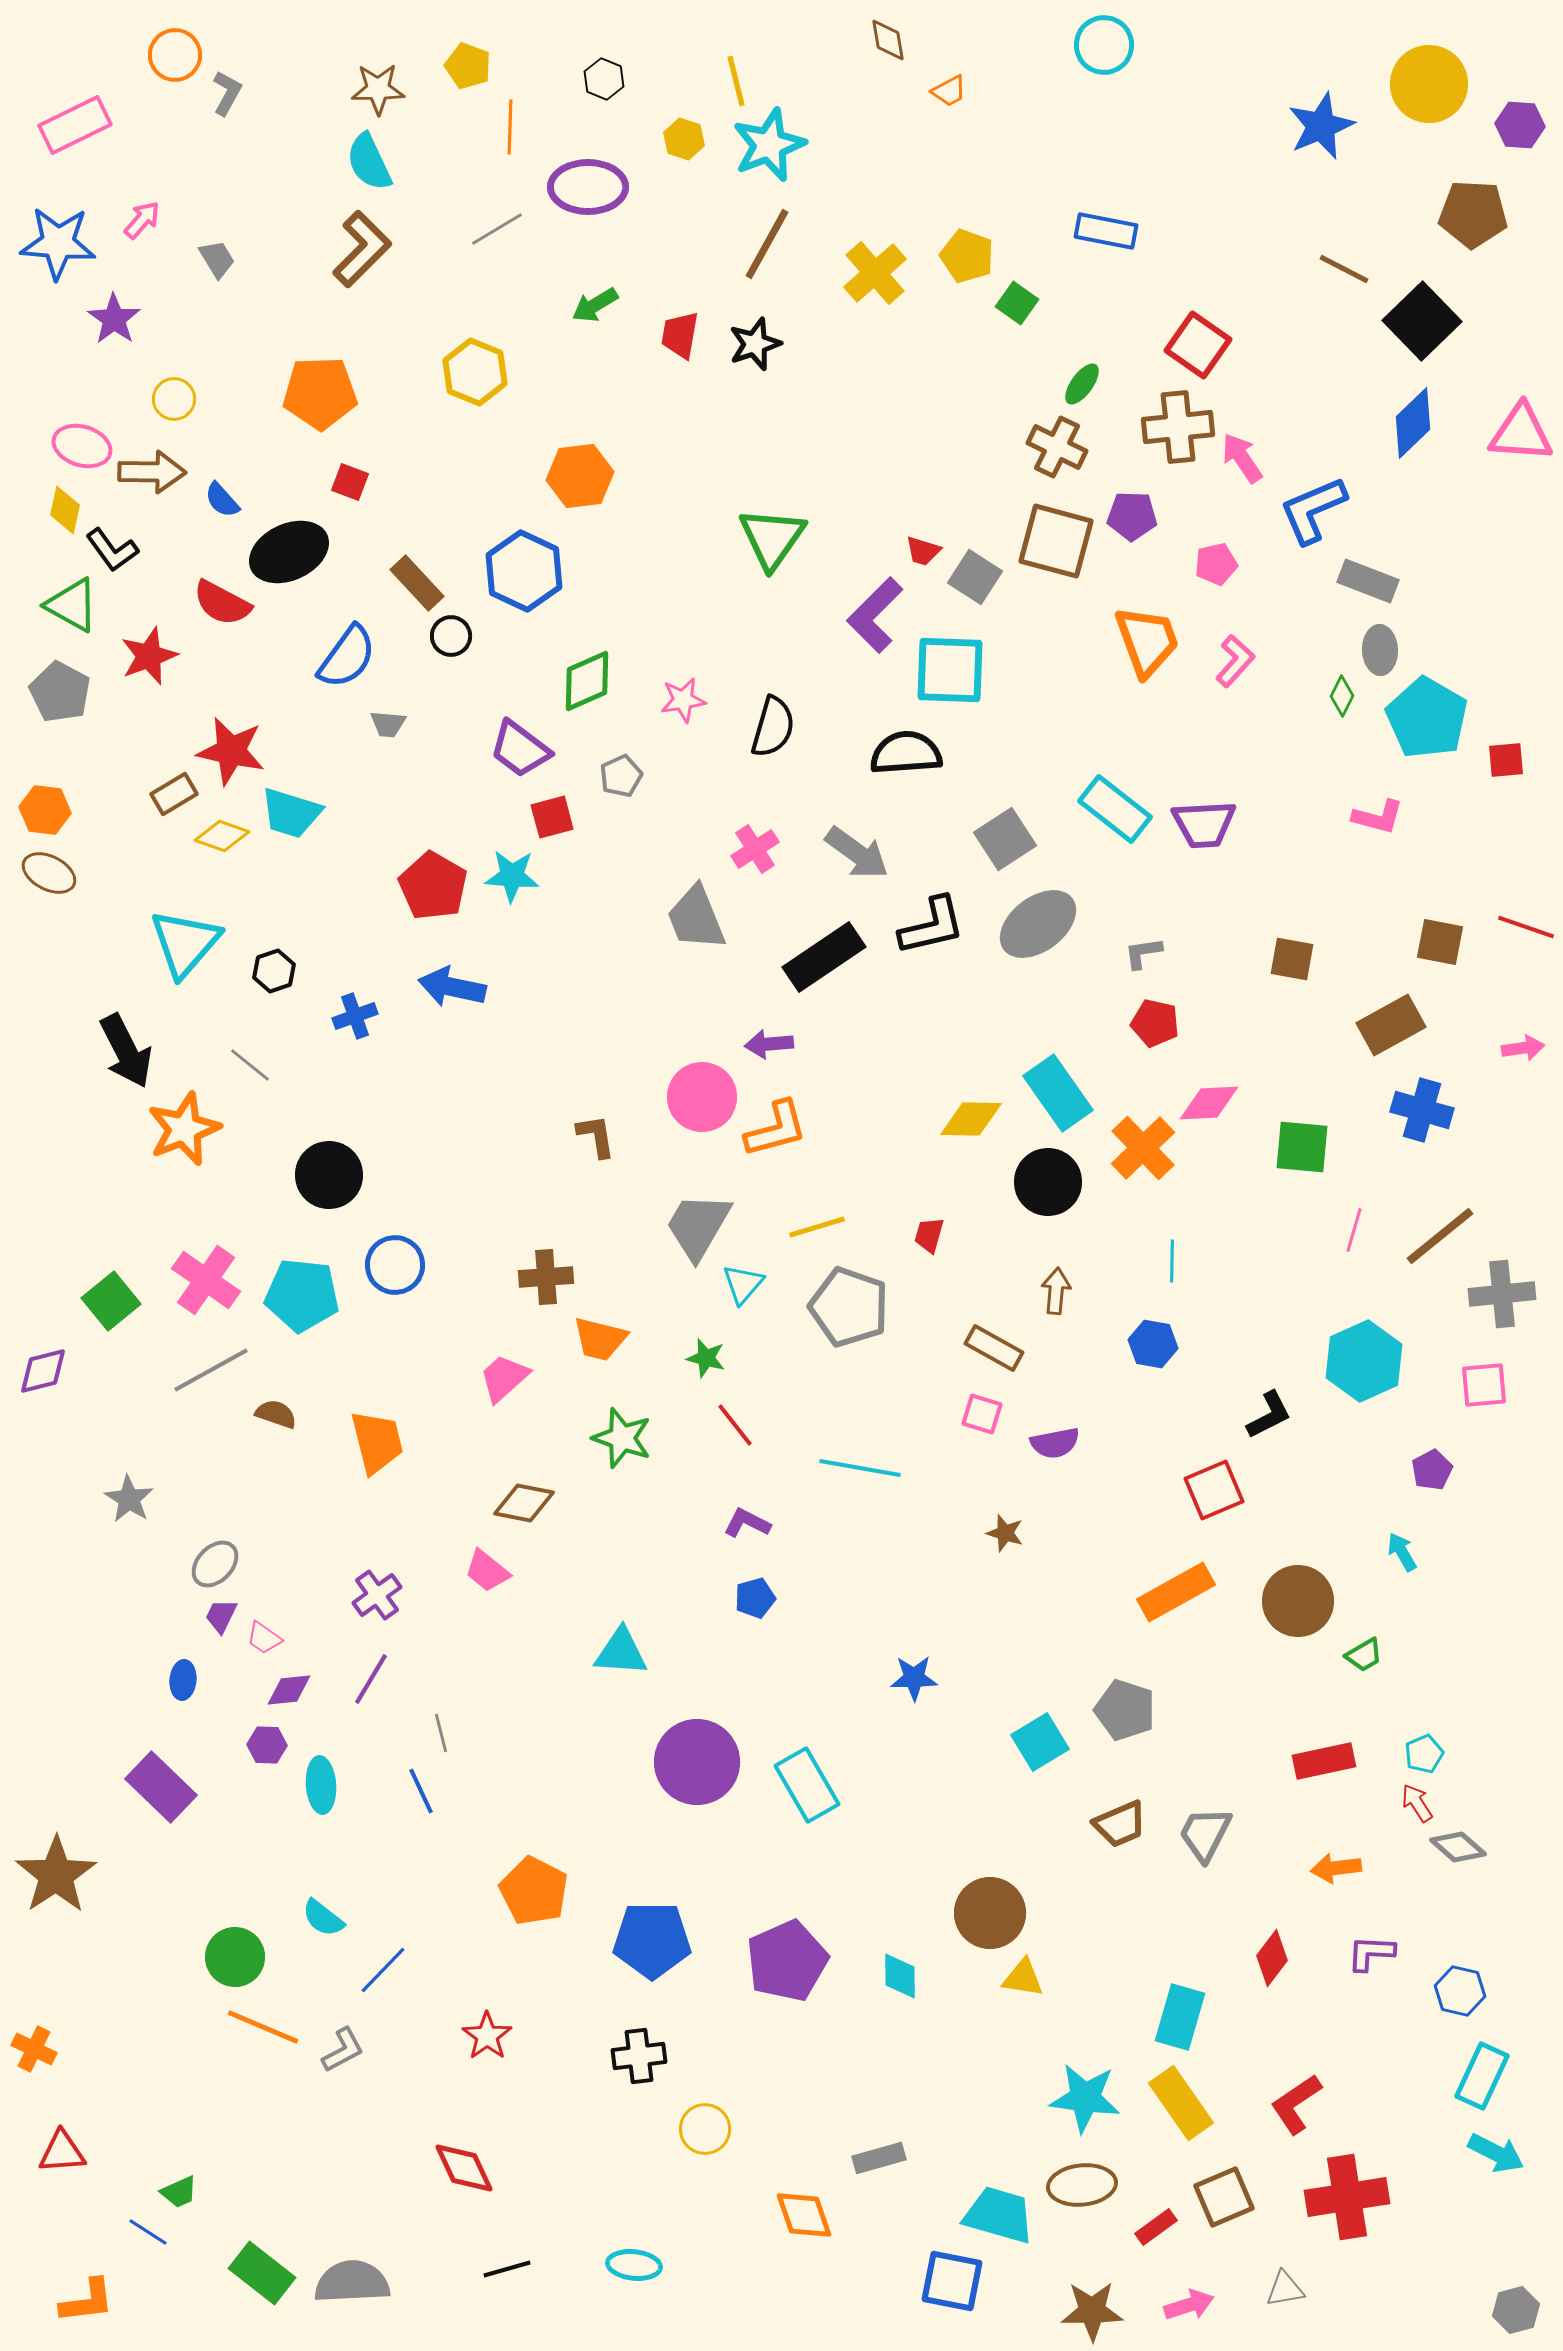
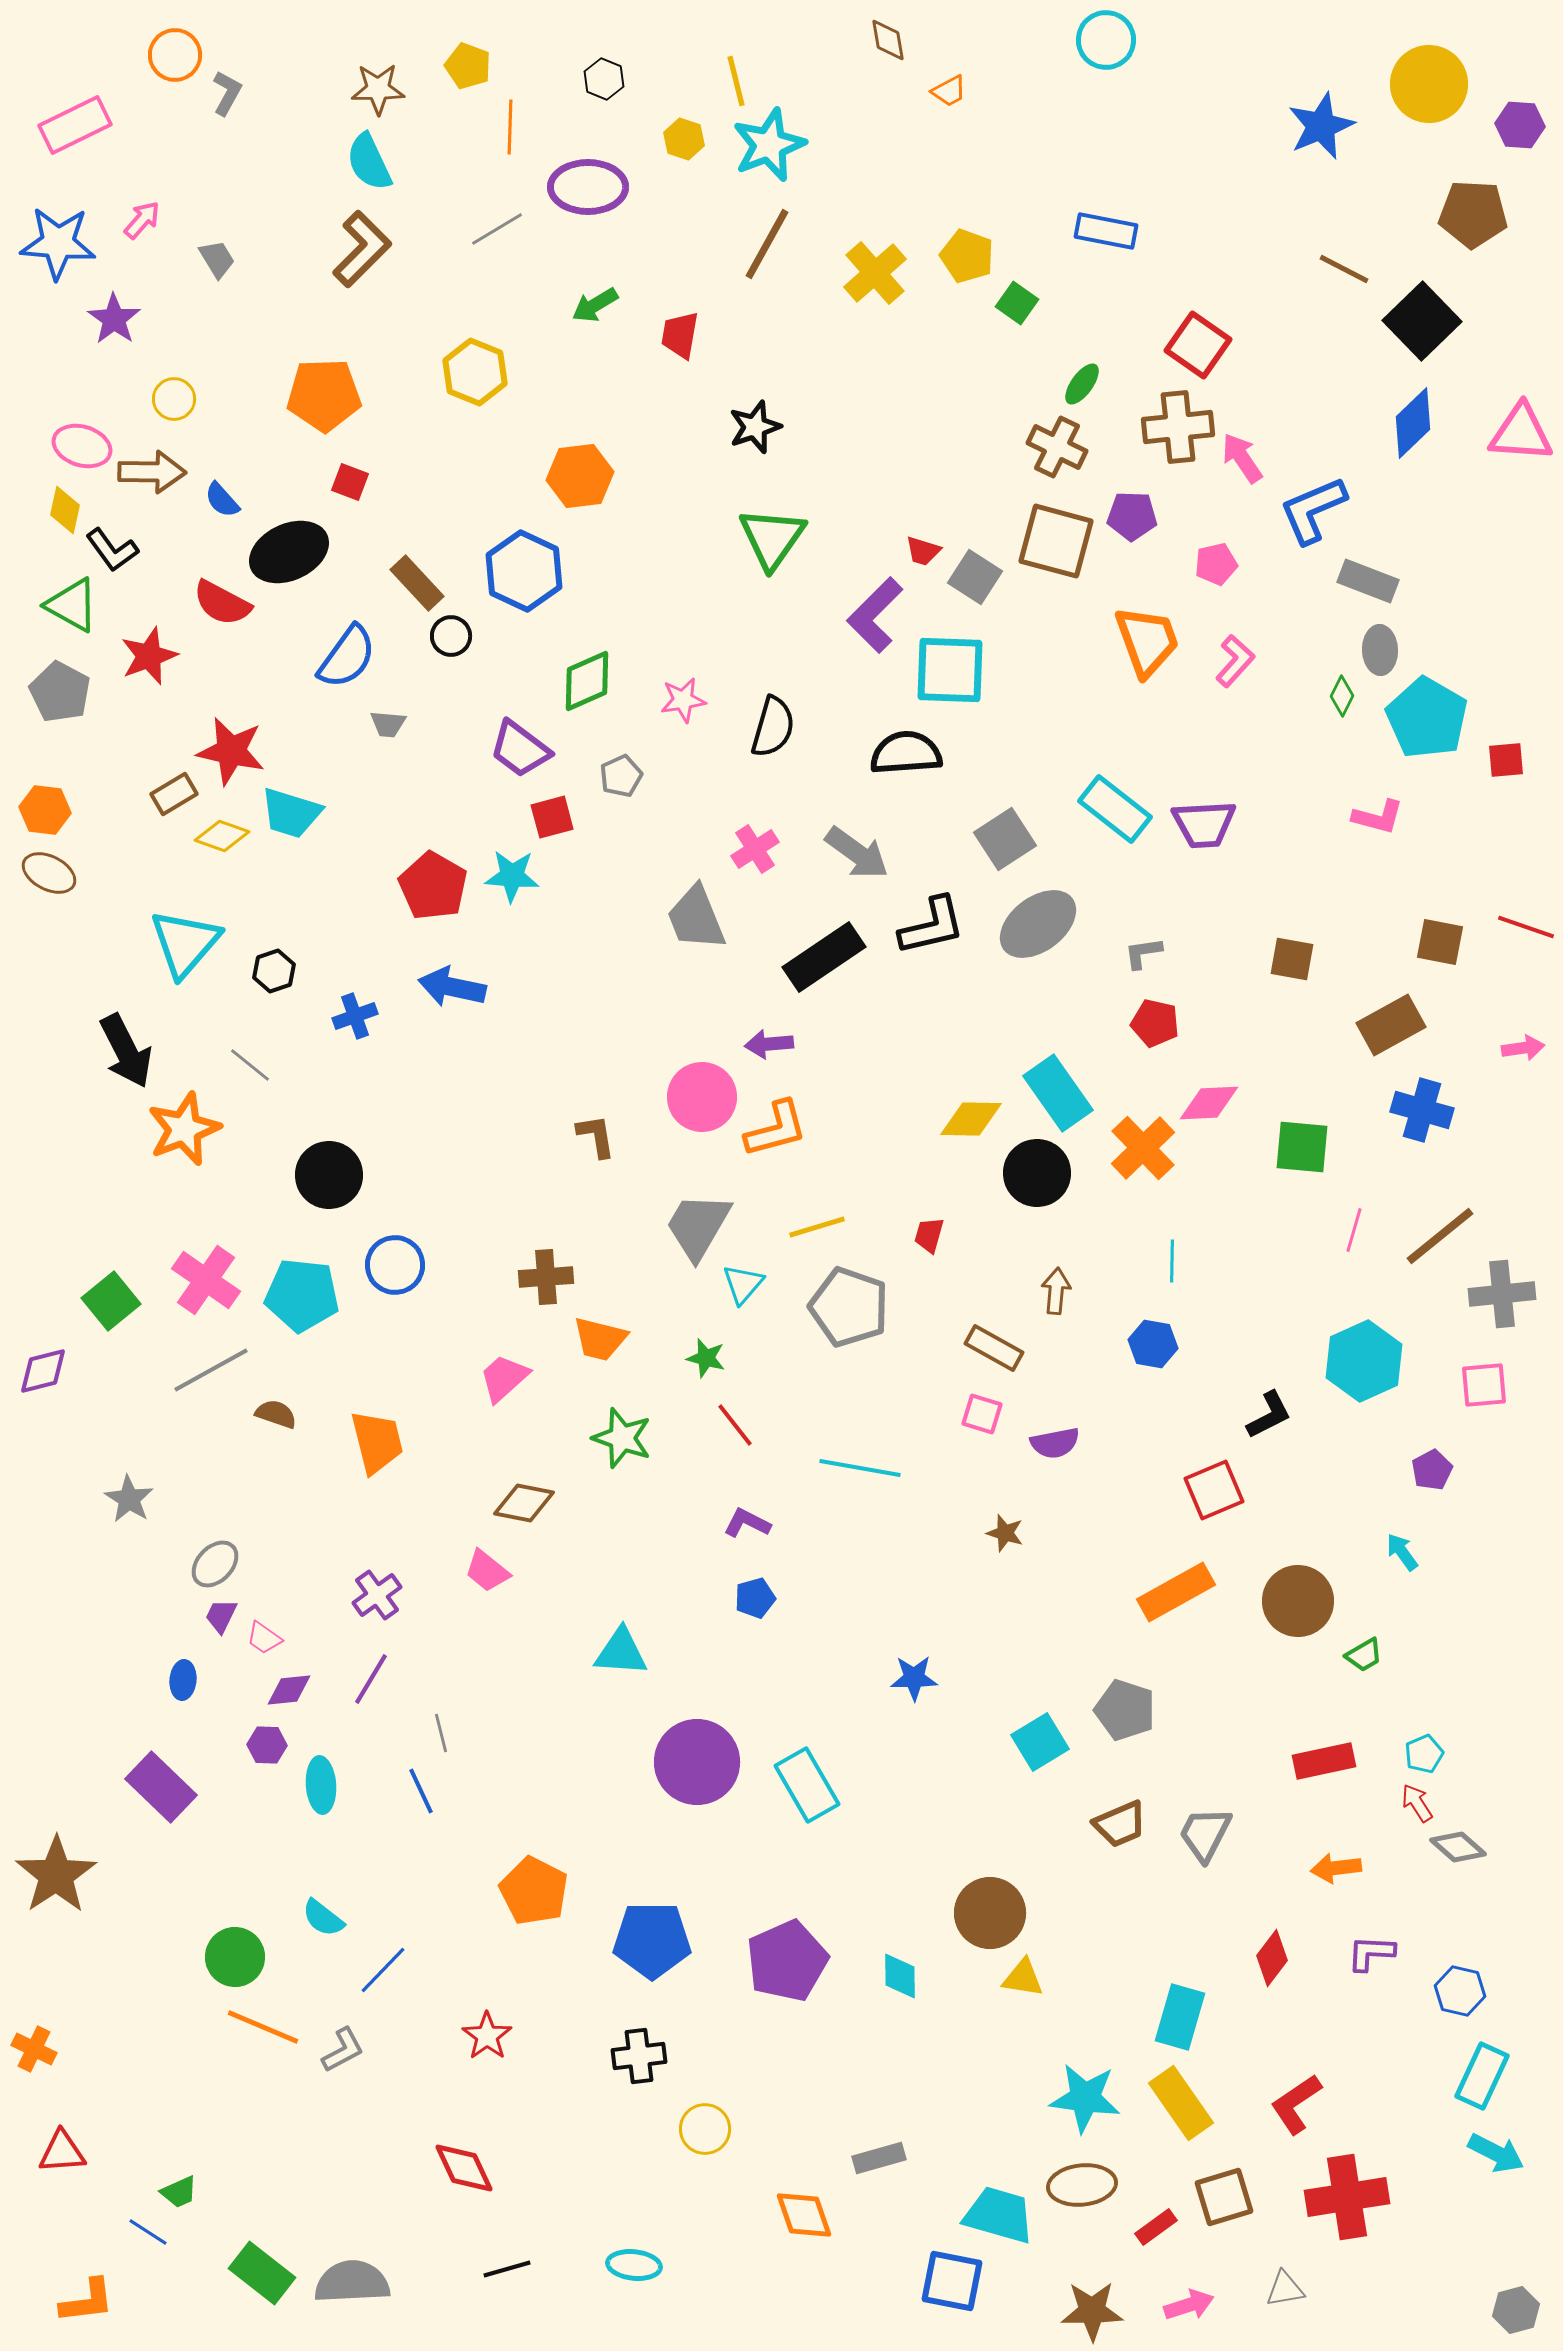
cyan circle at (1104, 45): moved 2 px right, 5 px up
black star at (755, 344): moved 83 px down
orange pentagon at (320, 393): moved 4 px right, 2 px down
black circle at (1048, 1182): moved 11 px left, 9 px up
cyan arrow at (1402, 1552): rotated 6 degrees counterclockwise
brown square at (1224, 2197): rotated 6 degrees clockwise
